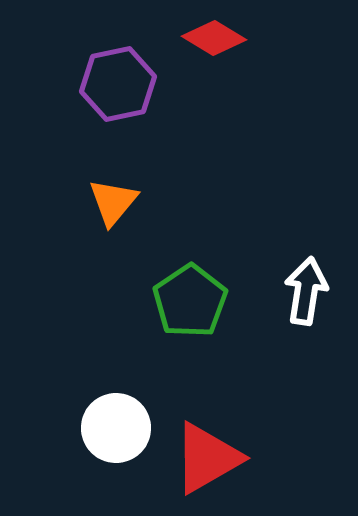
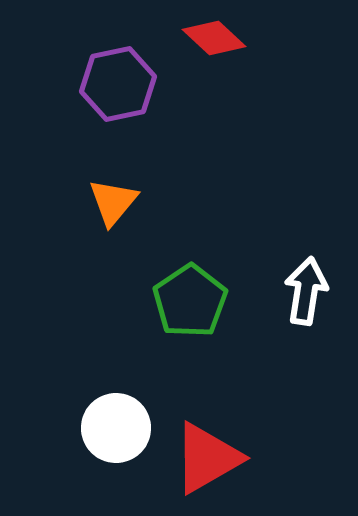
red diamond: rotated 12 degrees clockwise
